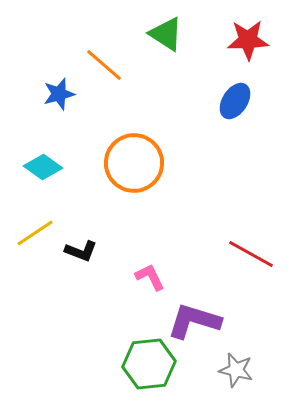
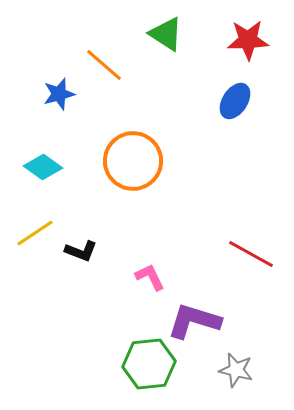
orange circle: moved 1 px left, 2 px up
